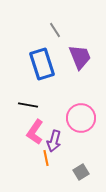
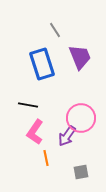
purple arrow: moved 13 px right, 5 px up; rotated 20 degrees clockwise
gray square: rotated 21 degrees clockwise
